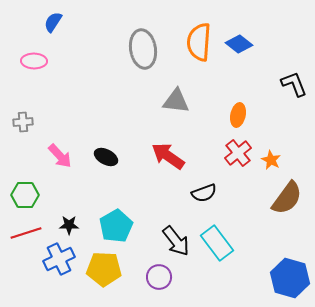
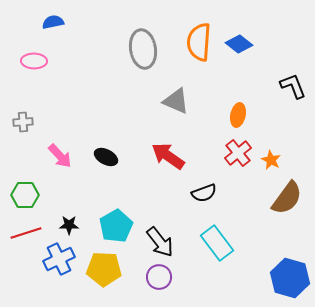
blue semicircle: rotated 45 degrees clockwise
black L-shape: moved 1 px left, 2 px down
gray triangle: rotated 16 degrees clockwise
black arrow: moved 16 px left, 1 px down
